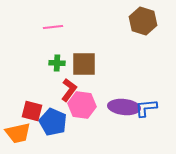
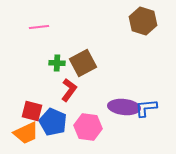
pink line: moved 14 px left
brown square: moved 1 px left, 1 px up; rotated 28 degrees counterclockwise
pink hexagon: moved 6 px right, 22 px down
orange trapezoid: moved 8 px right; rotated 12 degrees counterclockwise
